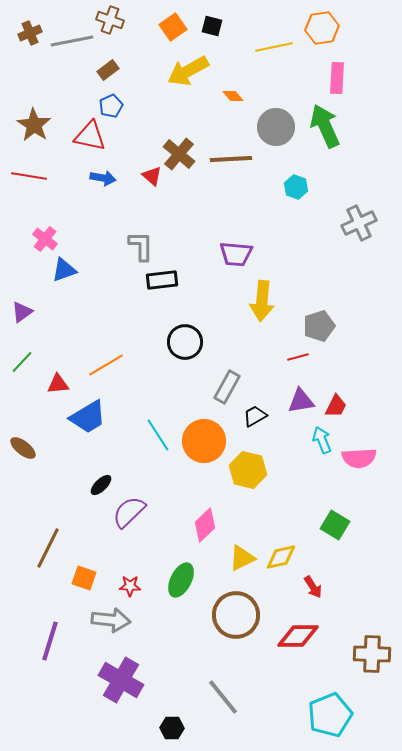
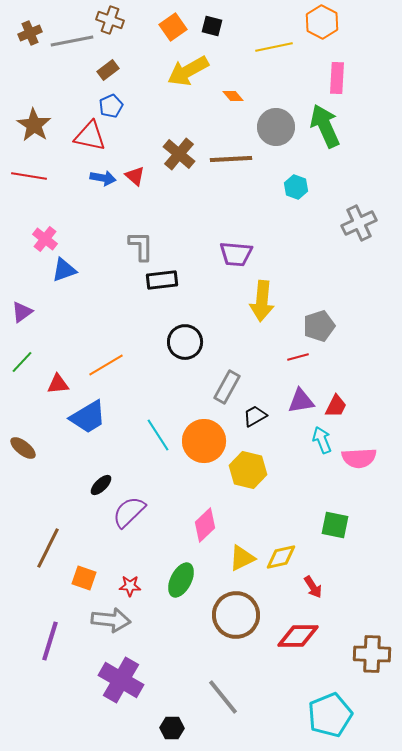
orange hexagon at (322, 28): moved 6 px up; rotated 24 degrees counterclockwise
red triangle at (152, 176): moved 17 px left
green square at (335, 525): rotated 20 degrees counterclockwise
